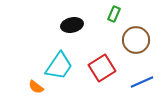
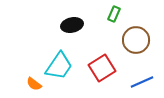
orange semicircle: moved 2 px left, 3 px up
